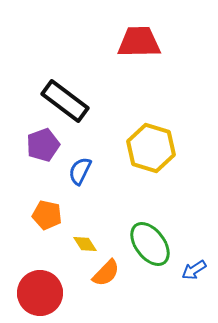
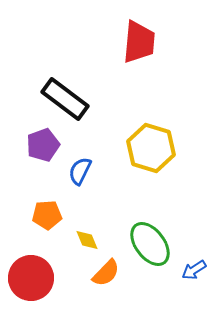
red trapezoid: rotated 96 degrees clockwise
black rectangle: moved 2 px up
orange pentagon: rotated 16 degrees counterclockwise
yellow diamond: moved 2 px right, 4 px up; rotated 10 degrees clockwise
red circle: moved 9 px left, 15 px up
